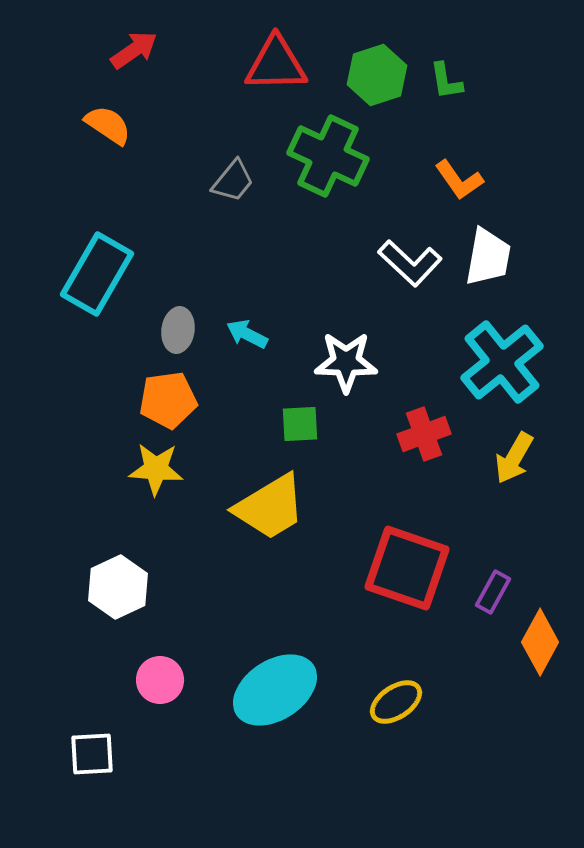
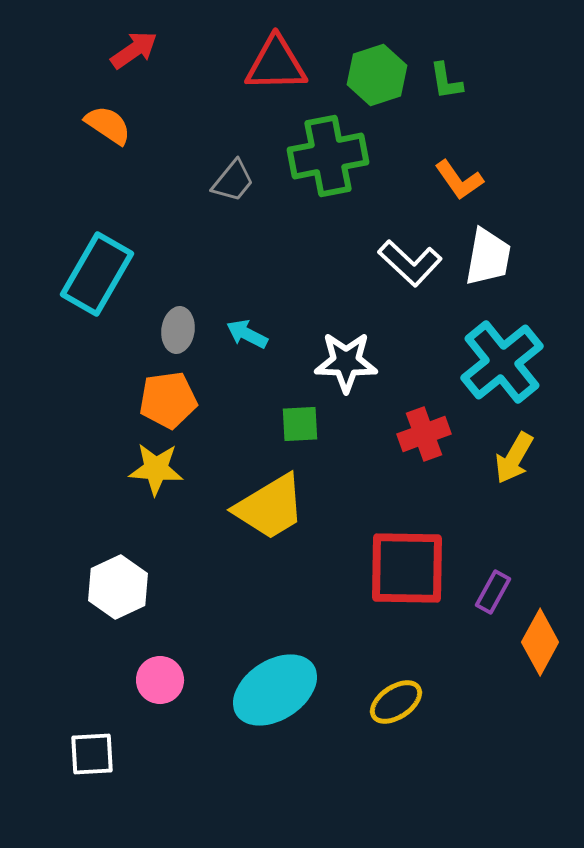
green cross: rotated 36 degrees counterclockwise
red square: rotated 18 degrees counterclockwise
